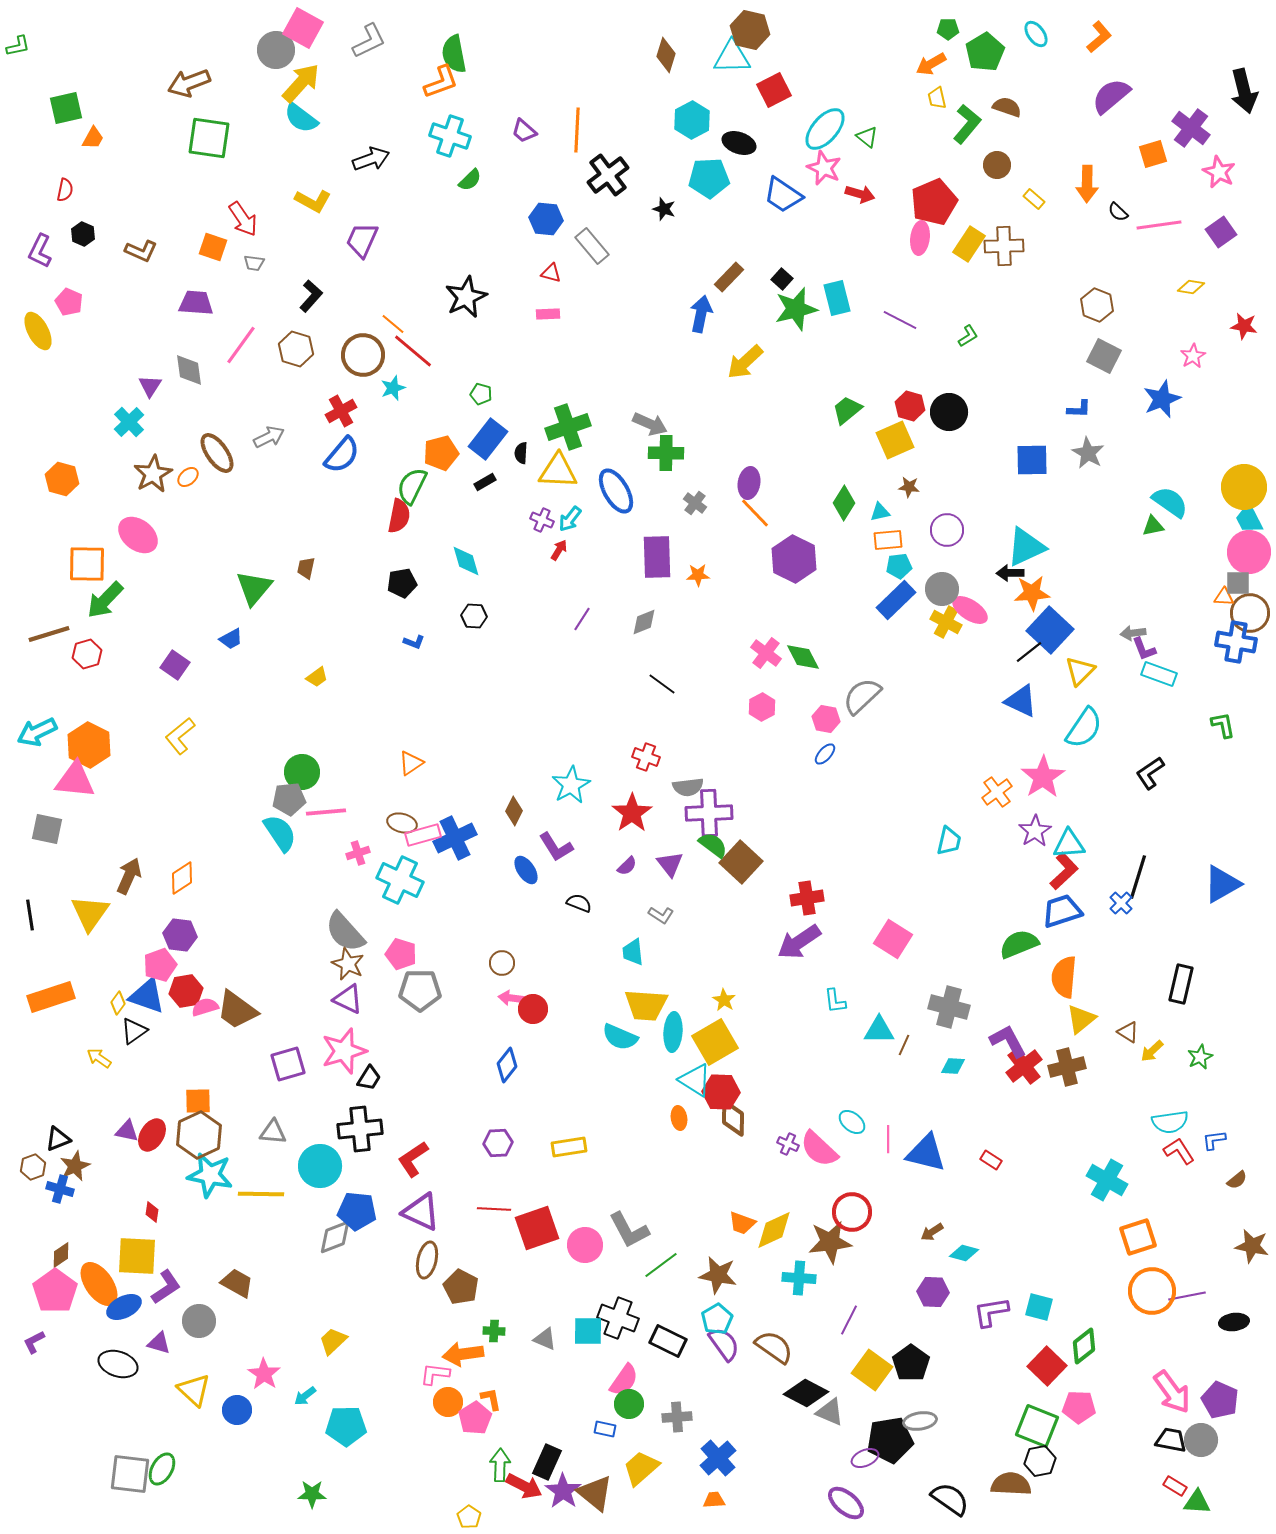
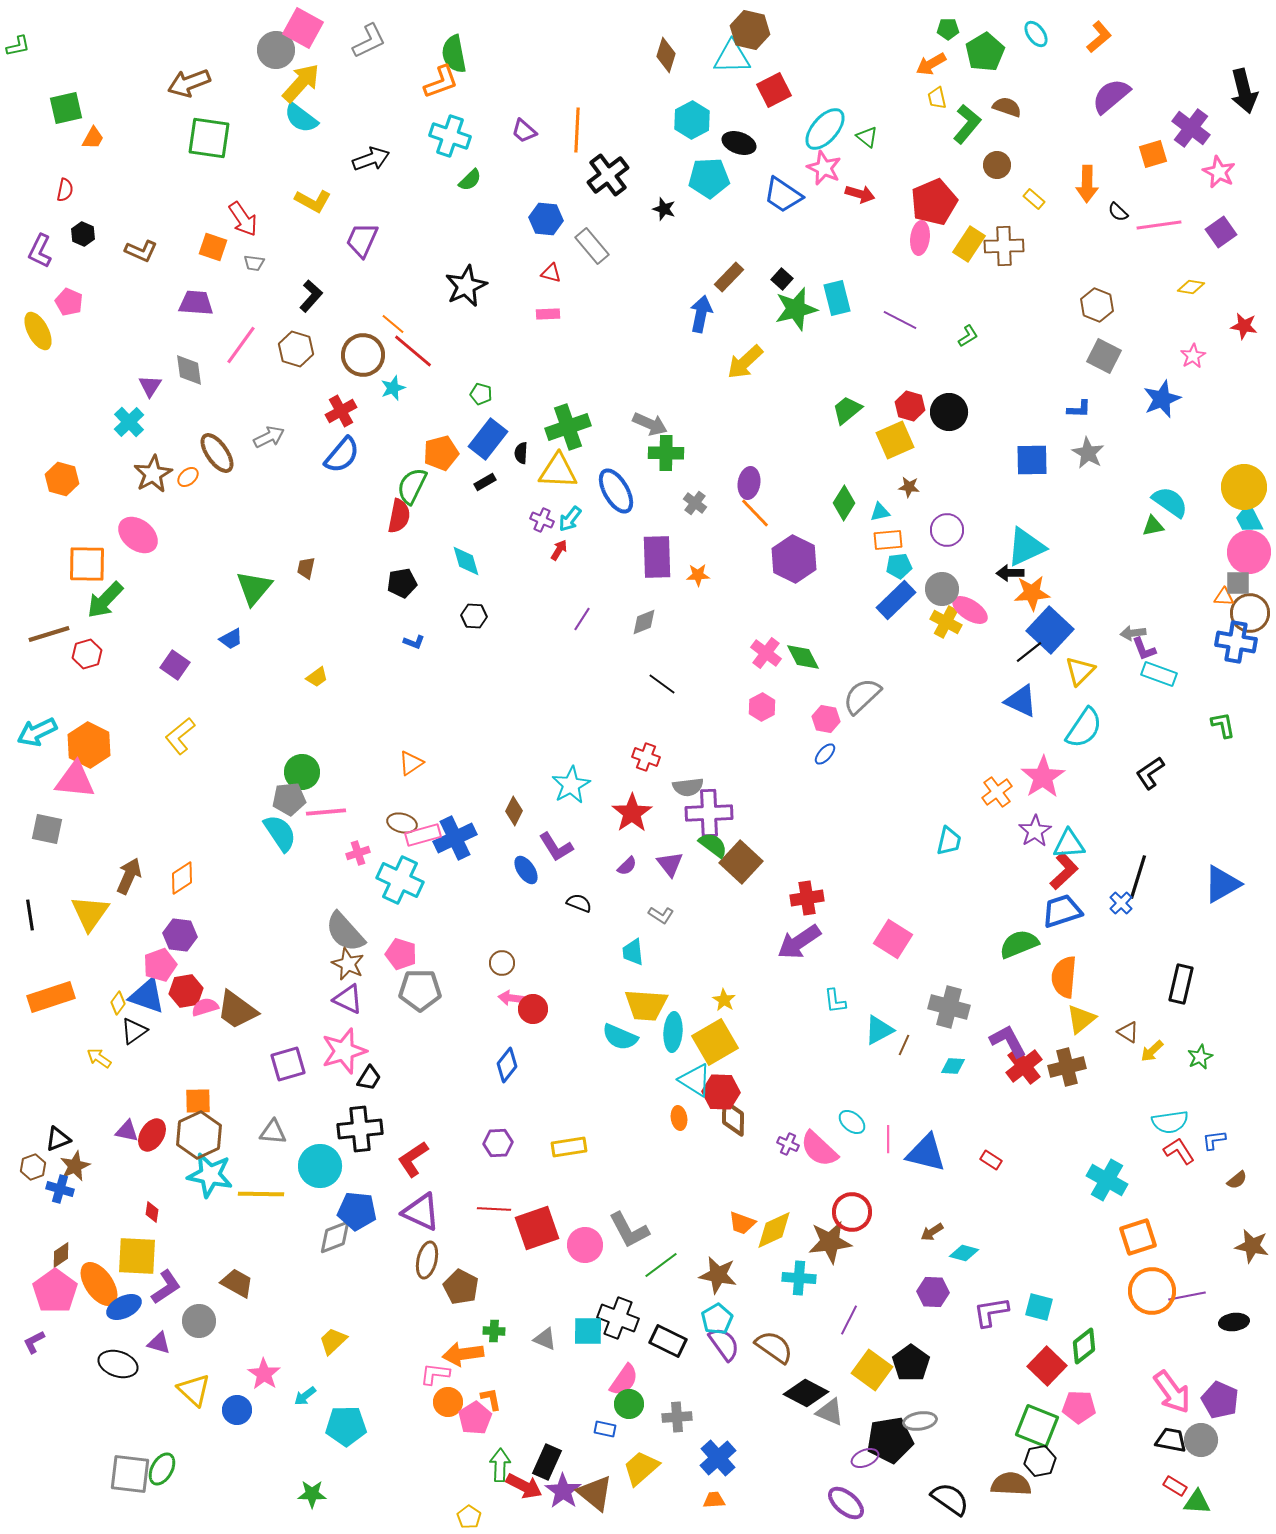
black star at (466, 297): moved 11 px up
cyan triangle at (879, 1030): rotated 28 degrees counterclockwise
